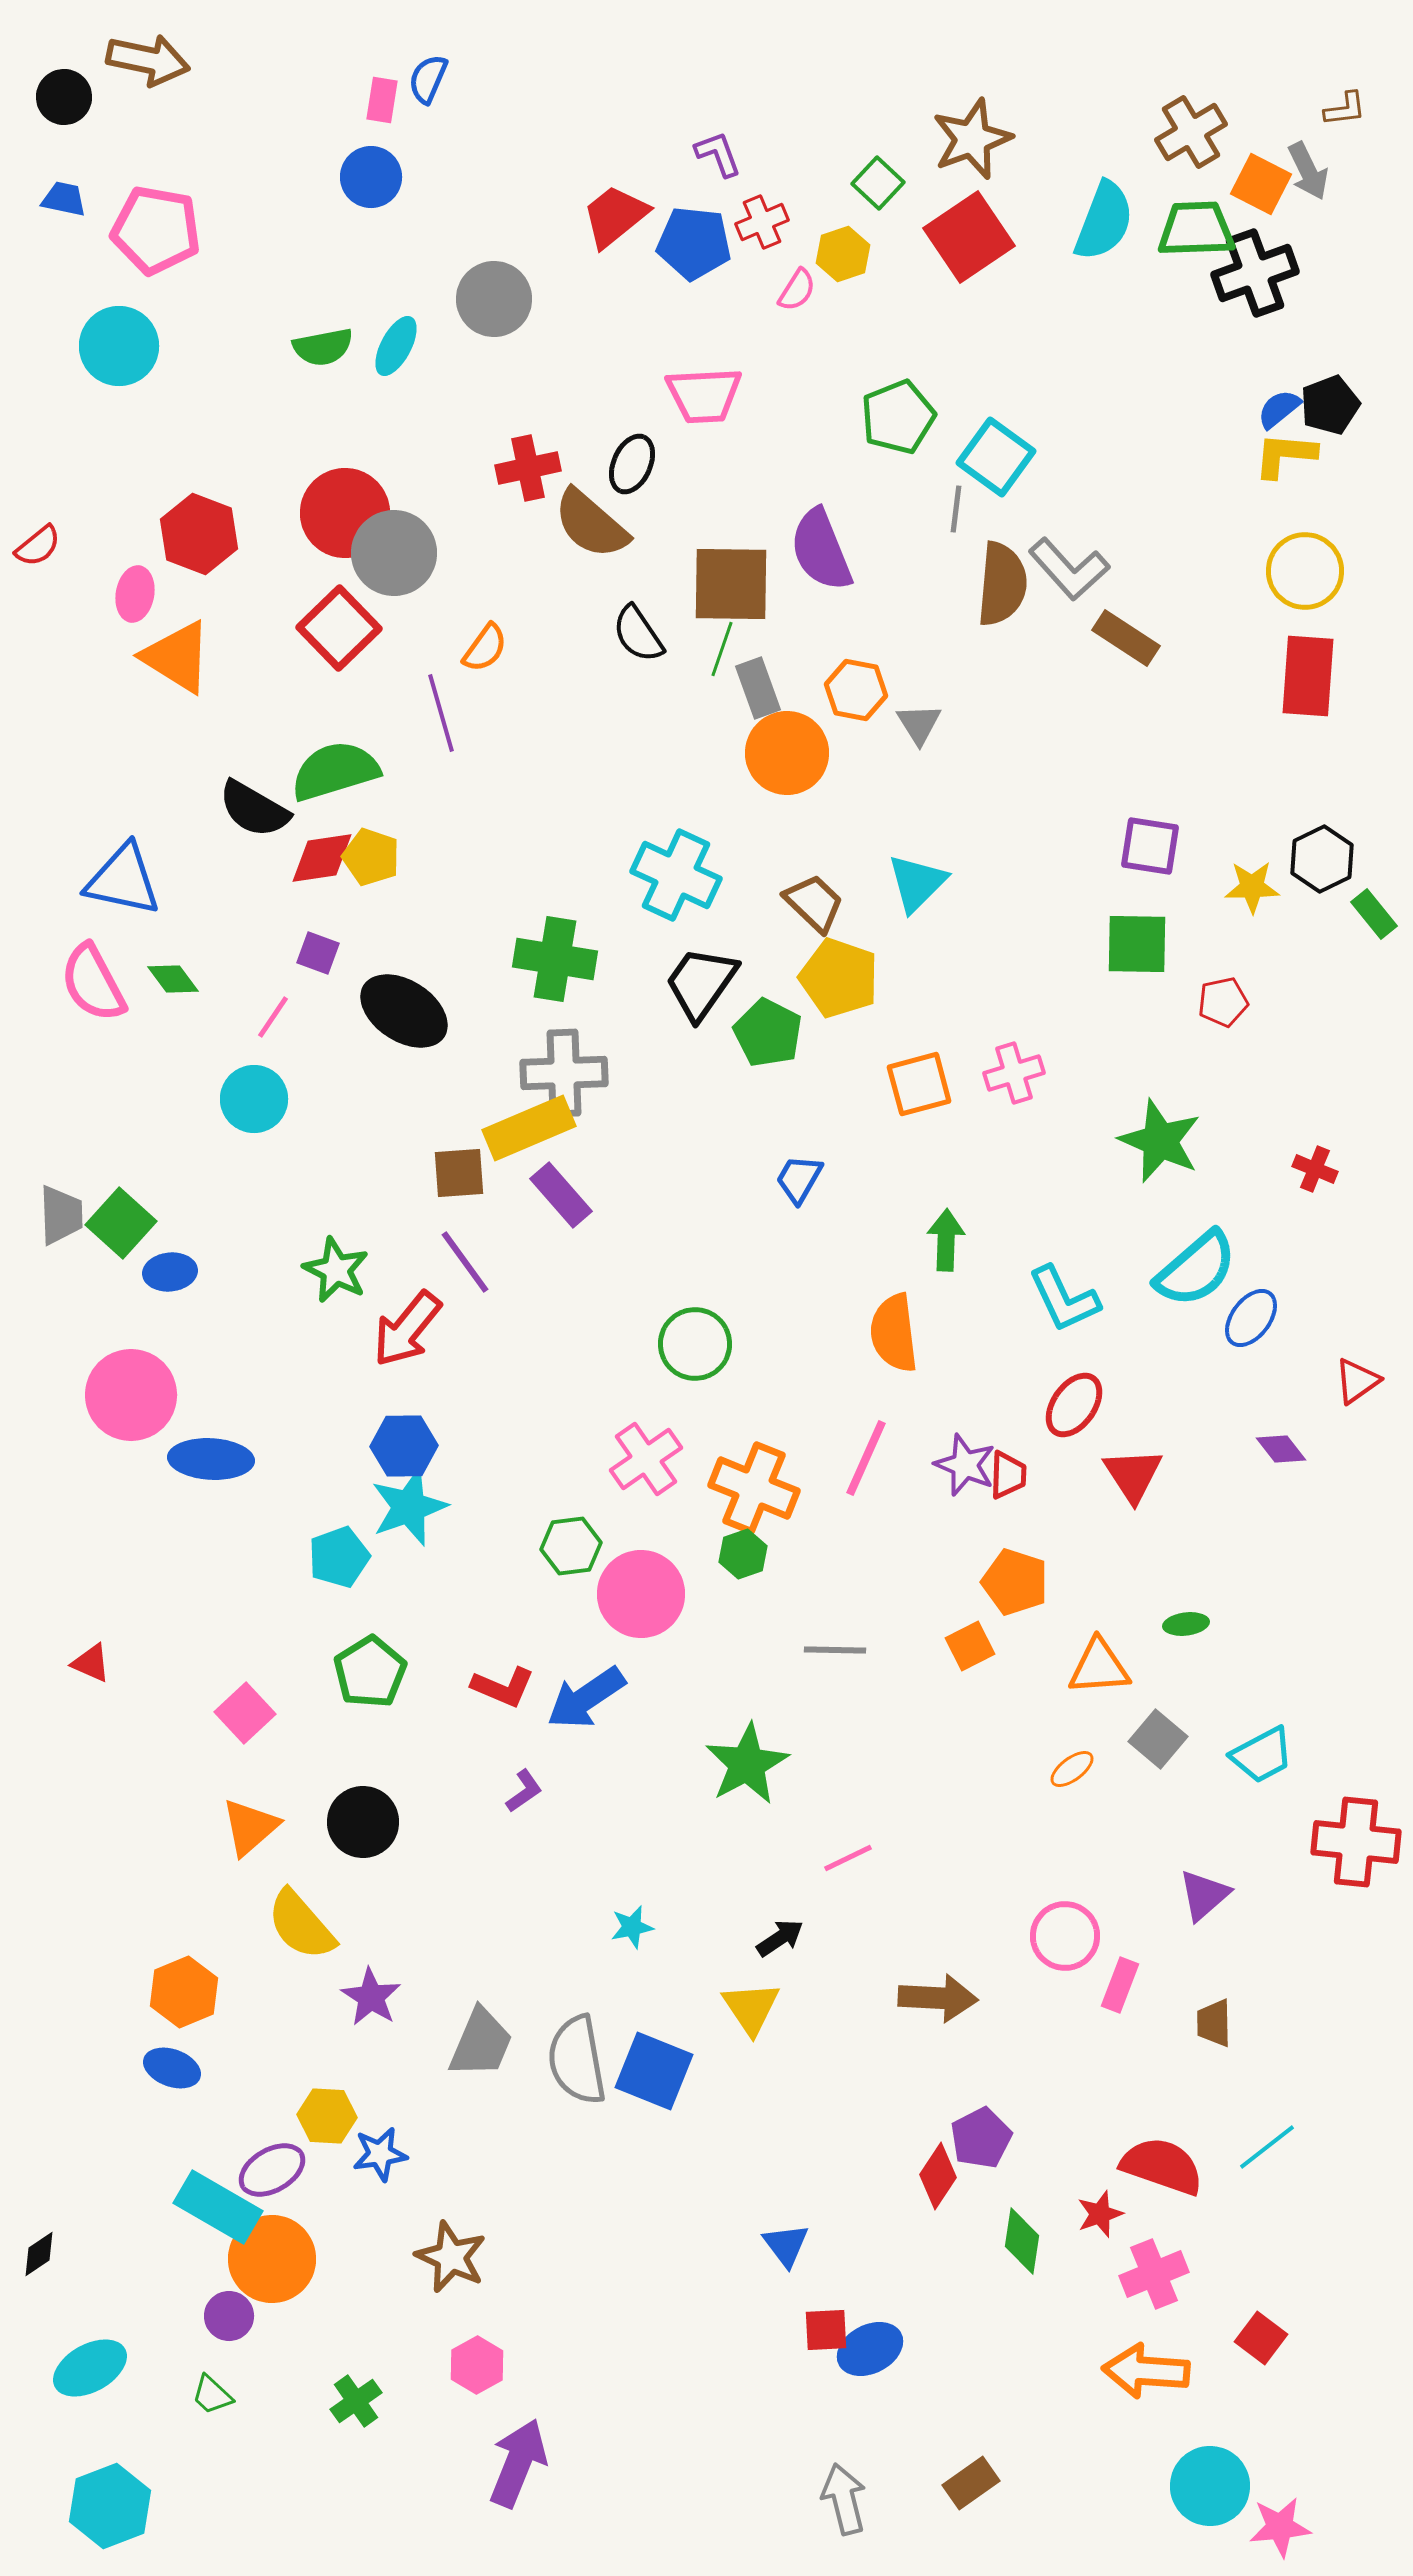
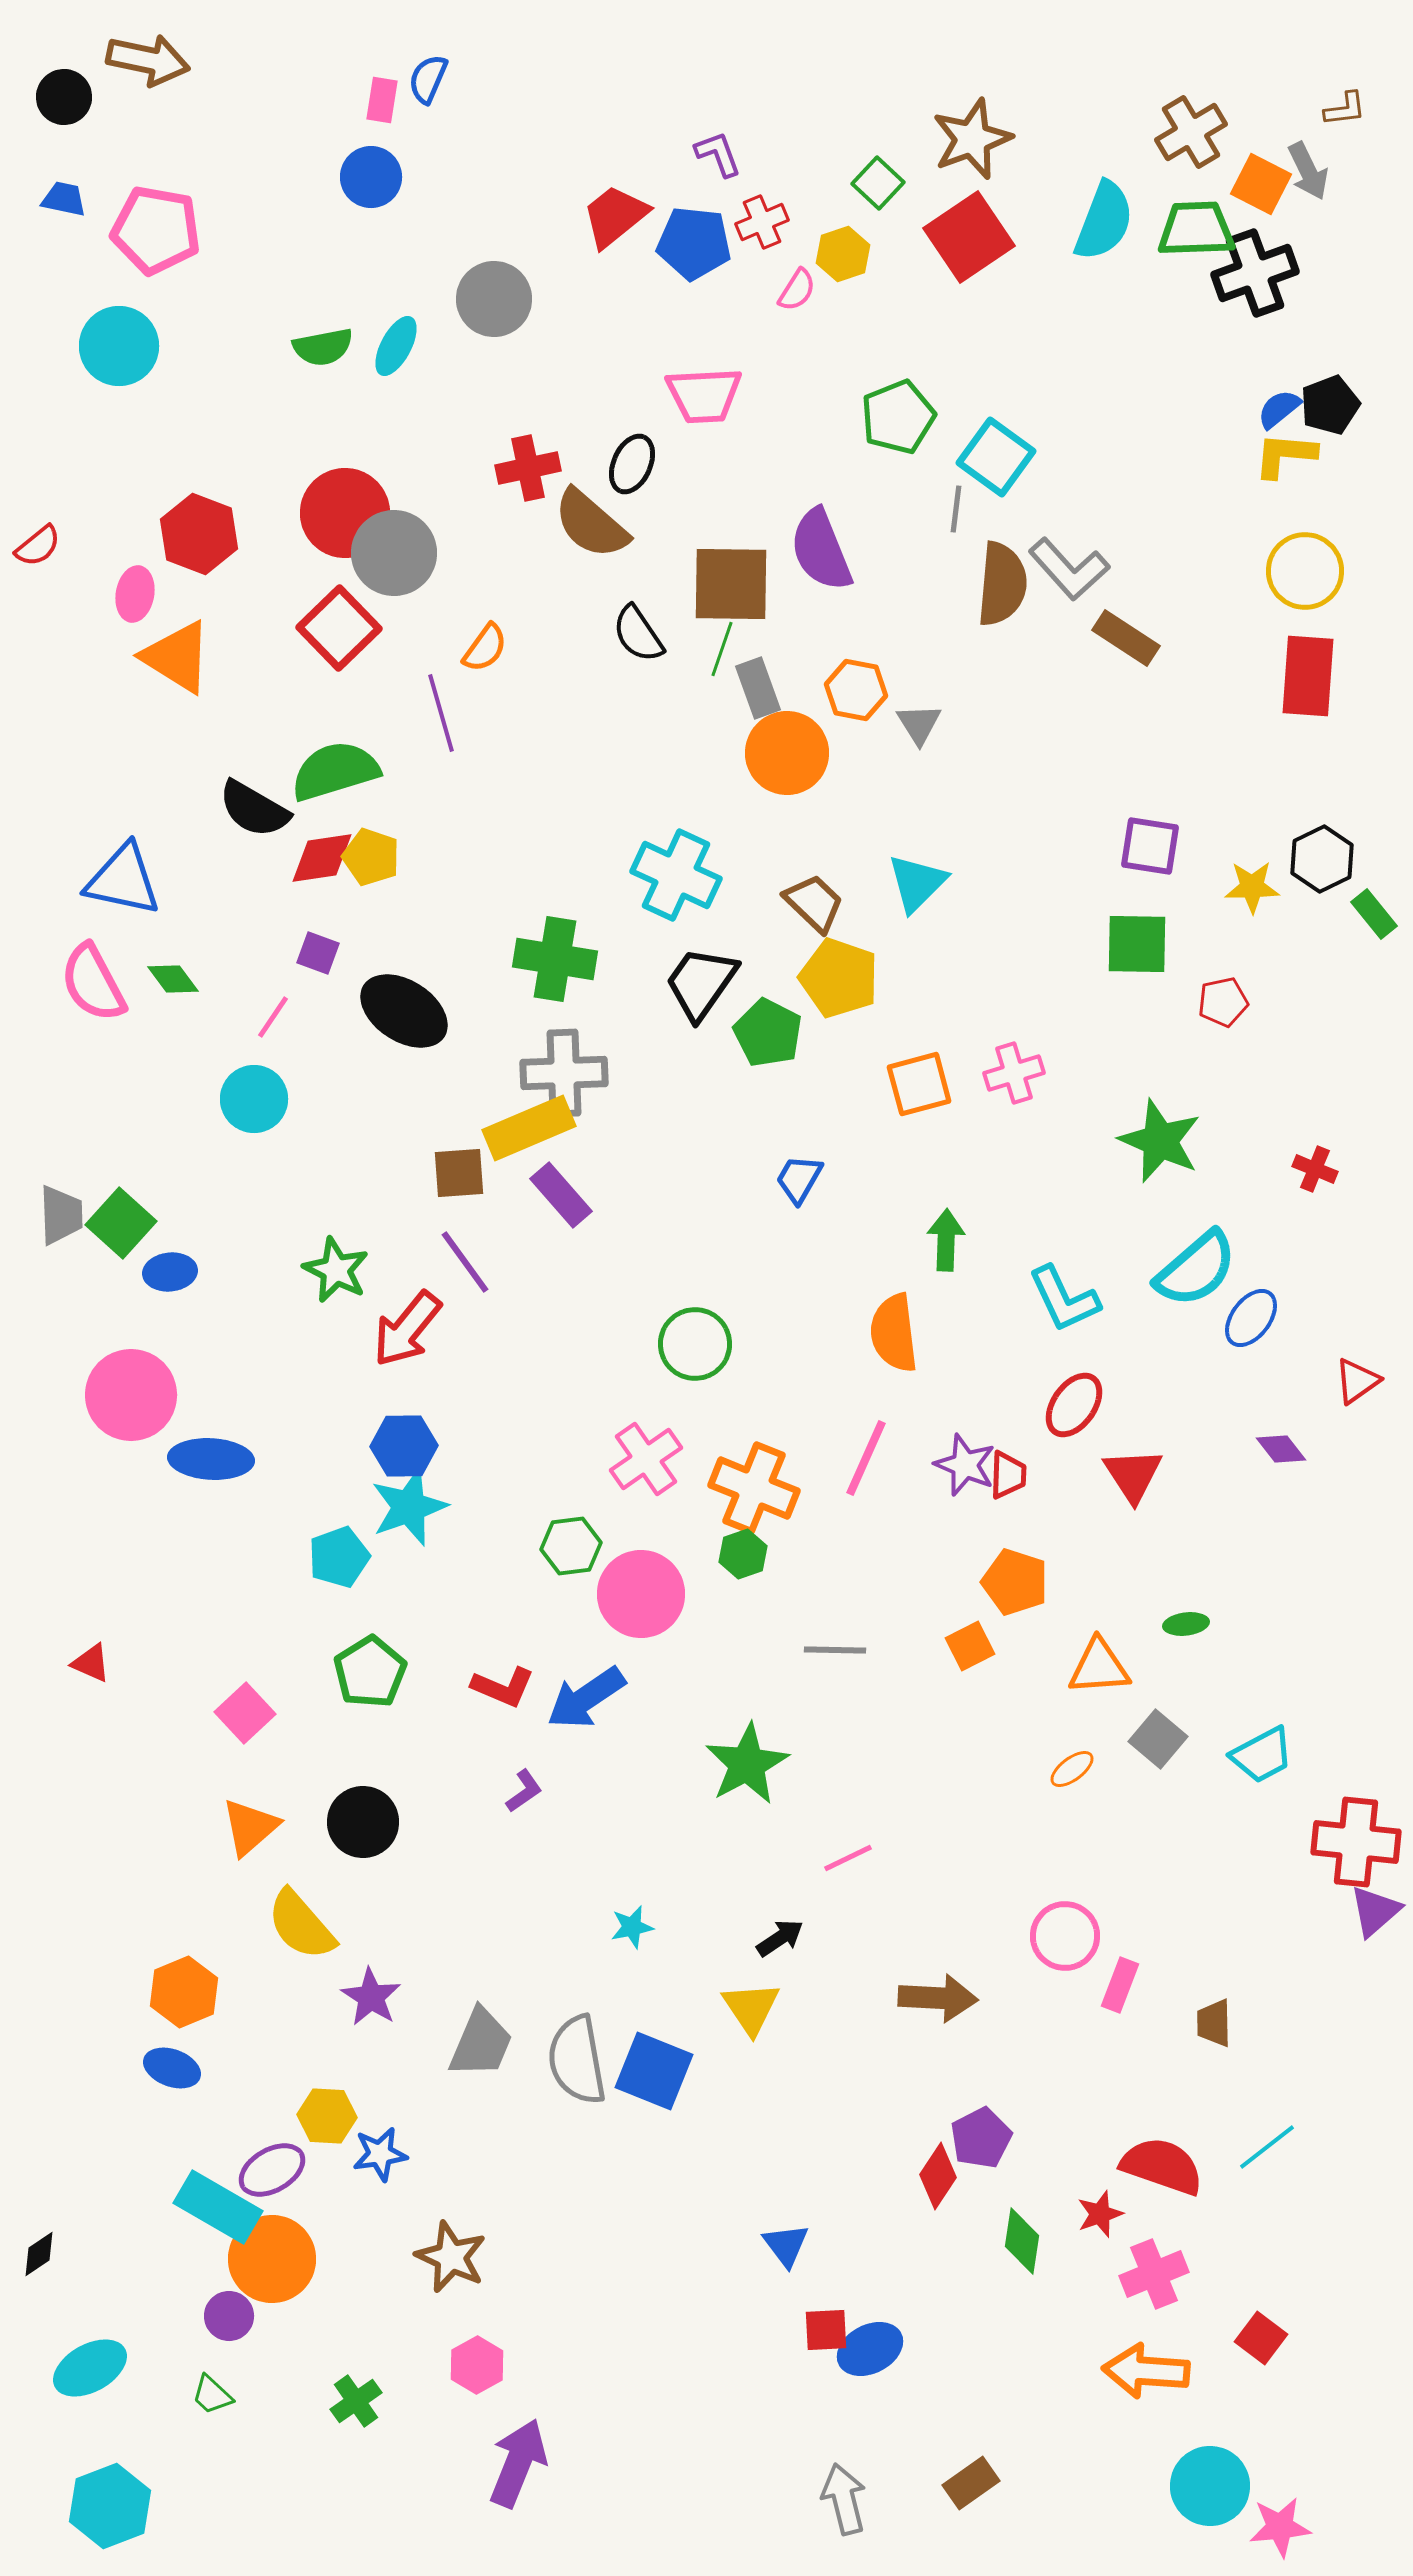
purple triangle at (1204, 1895): moved 171 px right, 16 px down
